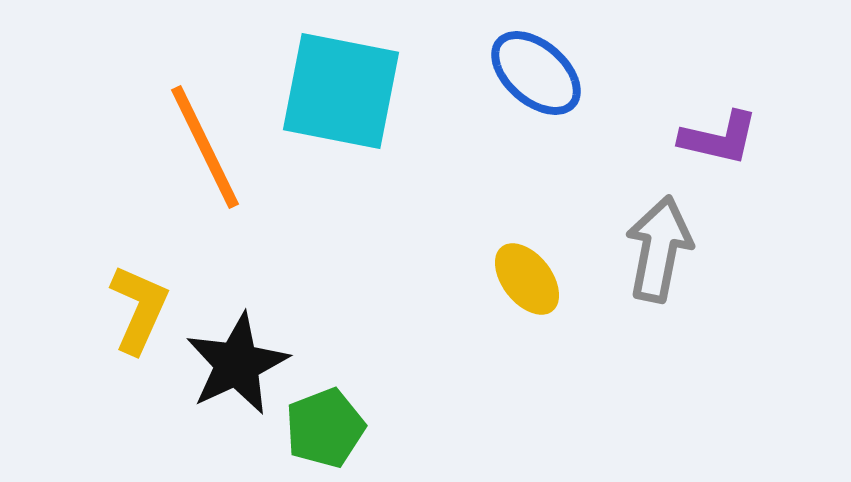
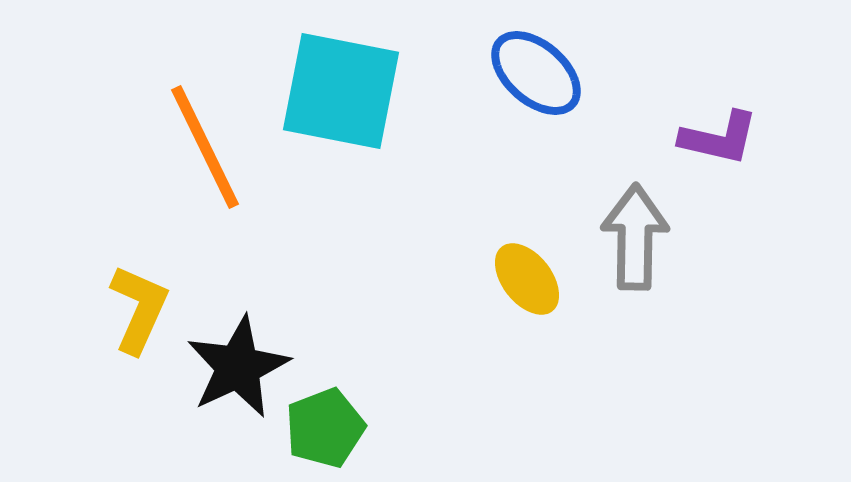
gray arrow: moved 24 px left, 12 px up; rotated 10 degrees counterclockwise
black star: moved 1 px right, 3 px down
